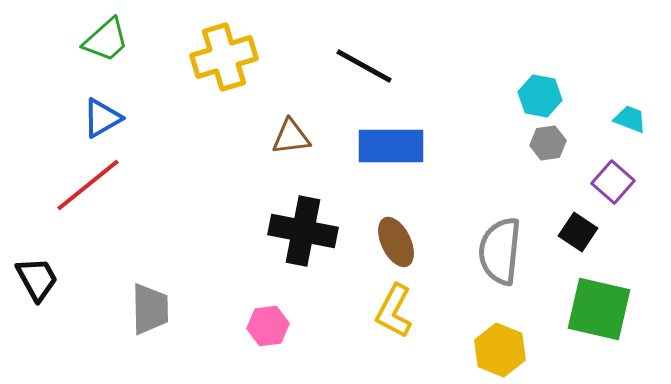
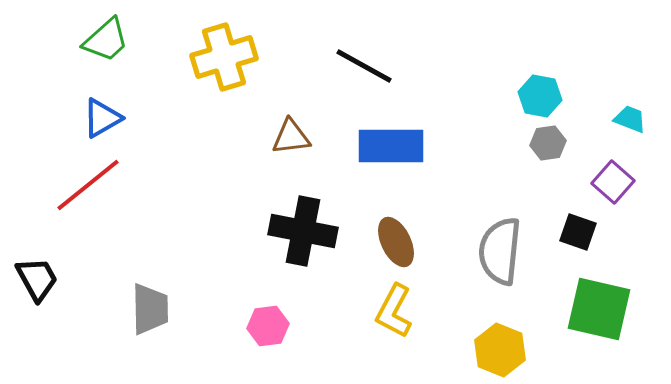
black square: rotated 15 degrees counterclockwise
